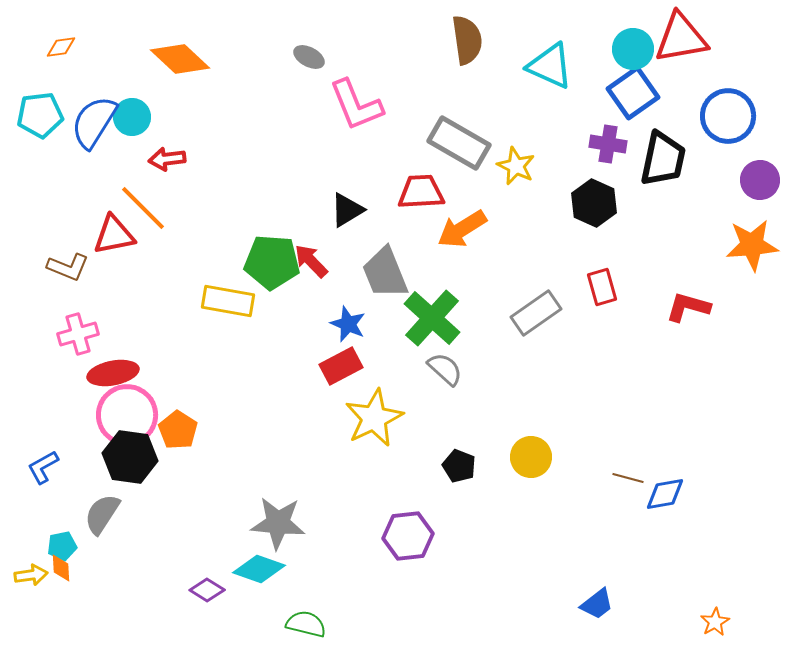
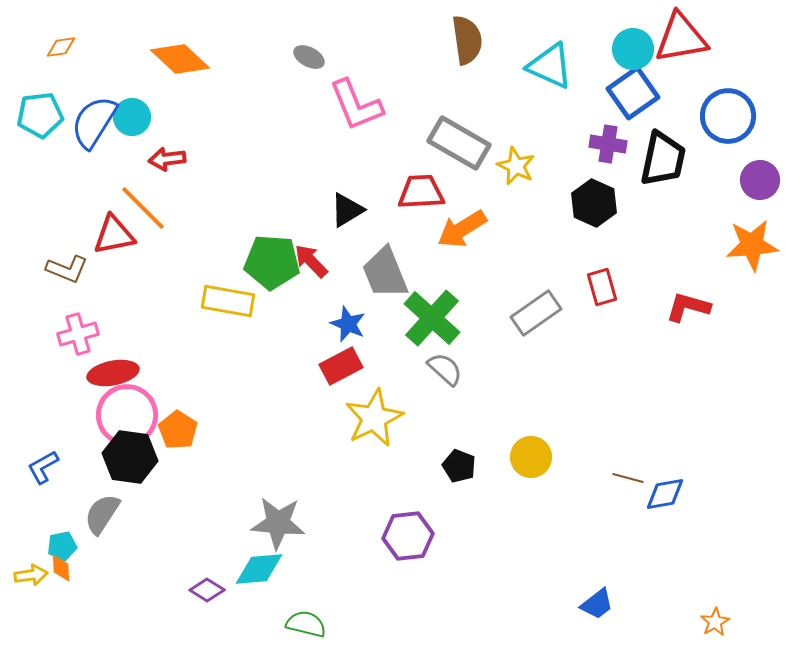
brown L-shape at (68, 267): moved 1 px left, 2 px down
cyan diamond at (259, 569): rotated 24 degrees counterclockwise
